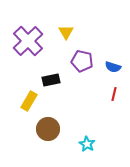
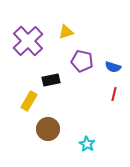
yellow triangle: rotated 42 degrees clockwise
